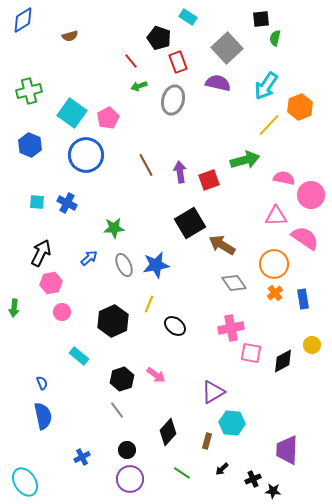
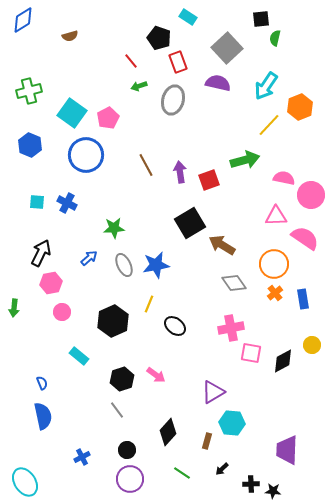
black cross at (253, 479): moved 2 px left, 5 px down; rotated 21 degrees clockwise
